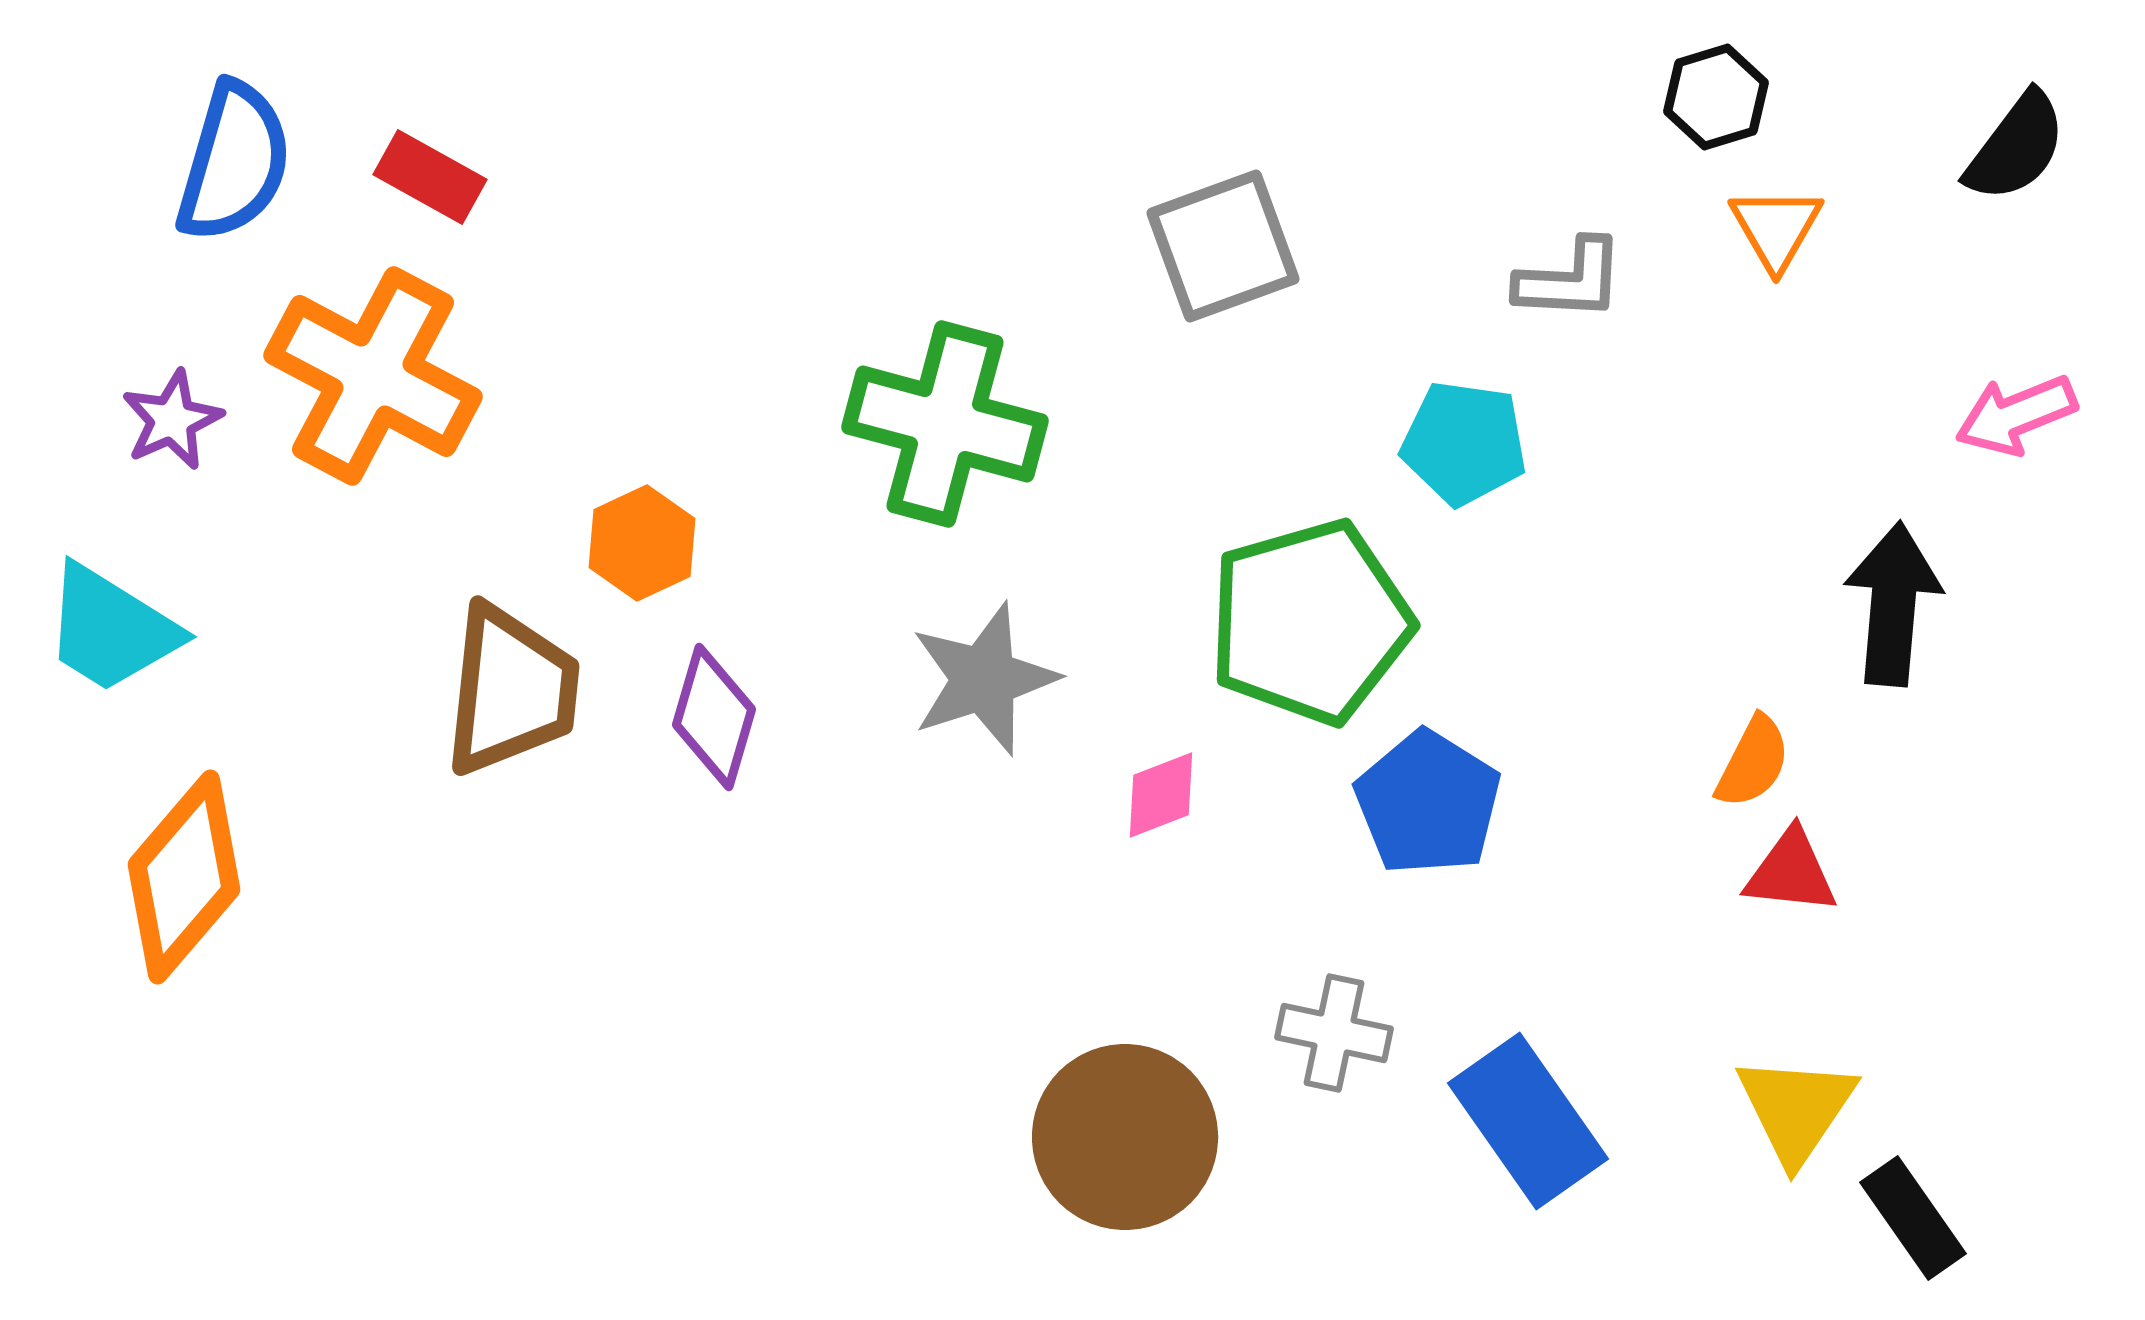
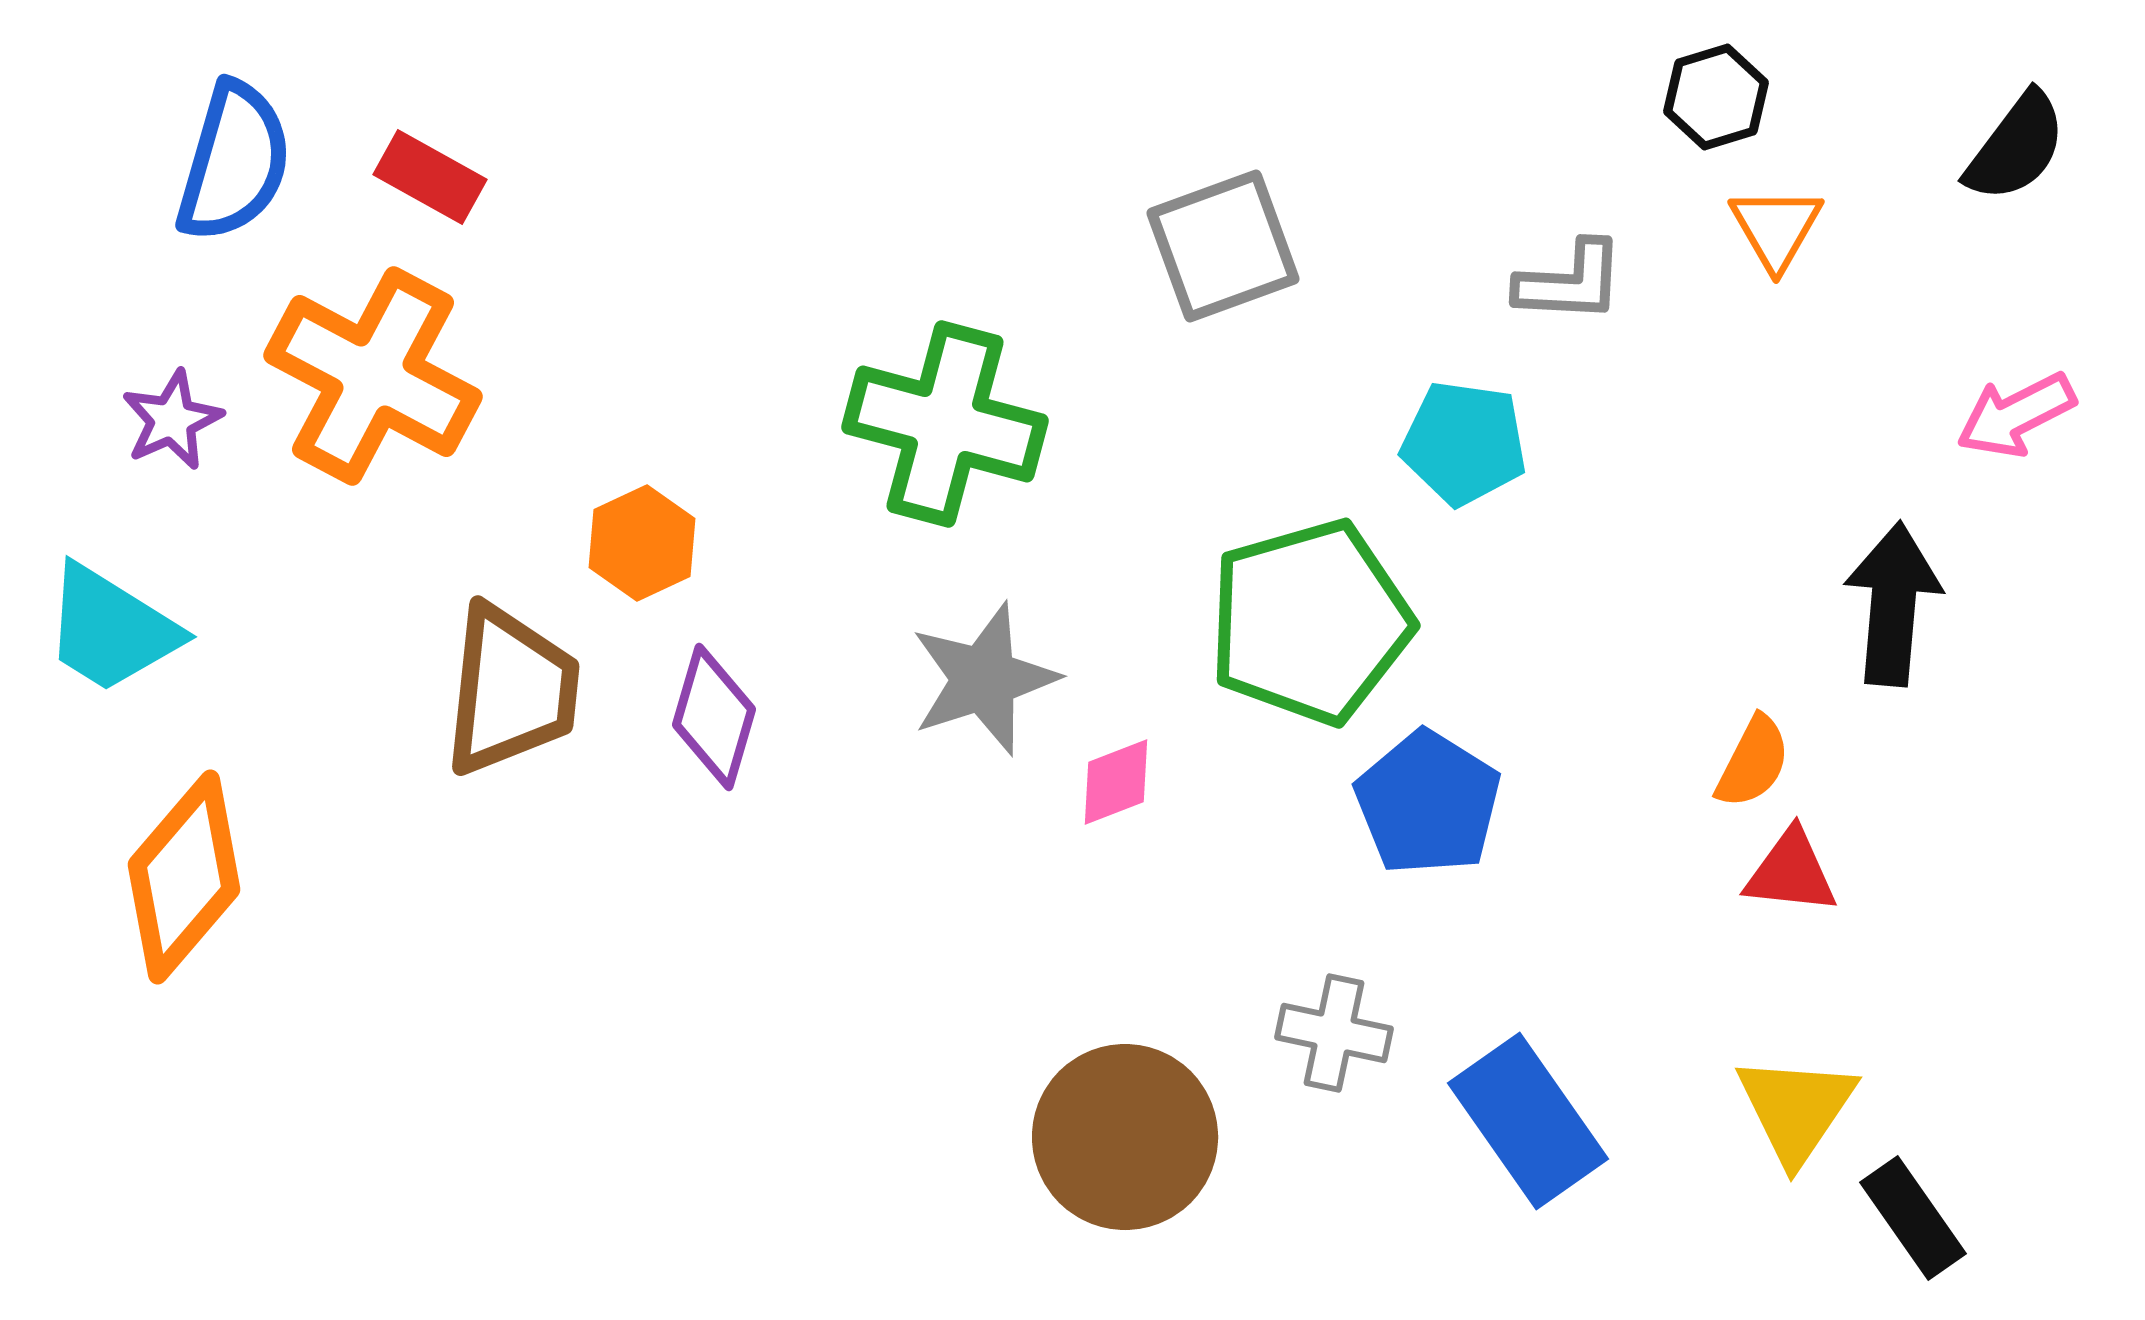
gray L-shape: moved 2 px down
pink arrow: rotated 5 degrees counterclockwise
pink diamond: moved 45 px left, 13 px up
